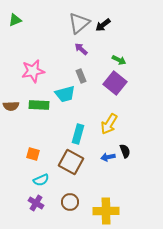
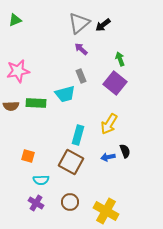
green arrow: moved 1 px right, 1 px up; rotated 136 degrees counterclockwise
pink star: moved 15 px left
green rectangle: moved 3 px left, 2 px up
cyan rectangle: moved 1 px down
orange square: moved 5 px left, 2 px down
cyan semicircle: rotated 21 degrees clockwise
yellow cross: rotated 30 degrees clockwise
